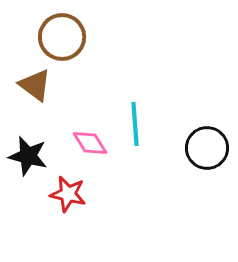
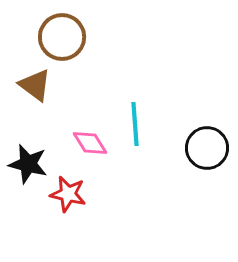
black star: moved 8 px down
